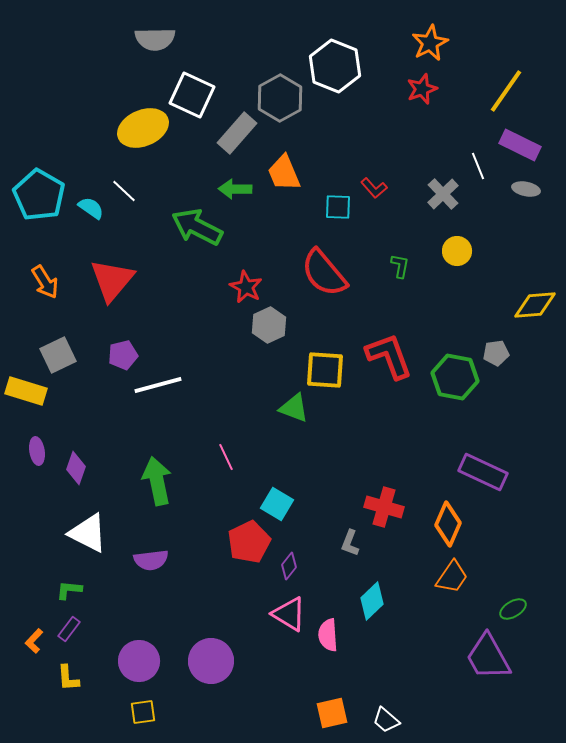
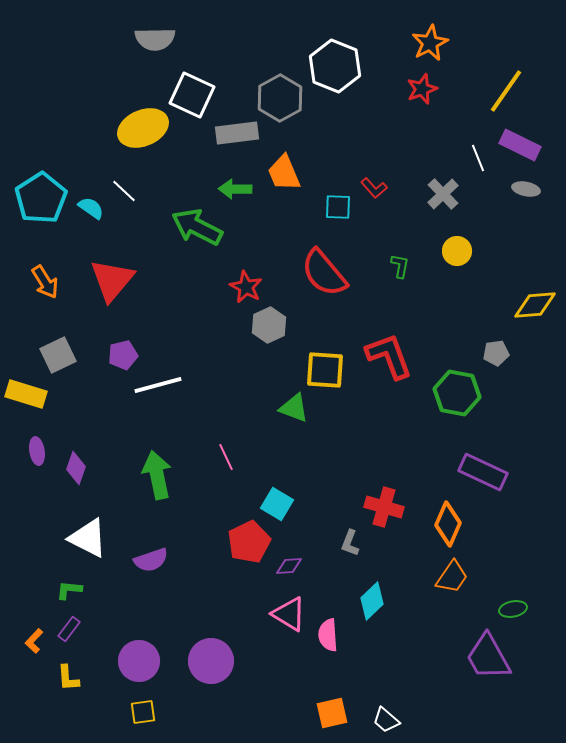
gray rectangle at (237, 133): rotated 42 degrees clockwise
white line at (478, 166): moved 8 px up
cyan pentagon at (39, 195): moved 2 px right, 3 px down; rotated 9 degrees clockwise
green hexagon at (455, 377): moved 2 px right, 16 px down
yellow rectangle at (26, 391): moved 3 px down
green arrow at (157, 481): moved 6 px up
white triangle at (88, 533): moved 5 px down
purple semicircle at (151, 560): rotated 12 degrees counterclockwise
purple diamond at (289, 566): rotated 48 degrees clockwise
green ellipse at (513, 609): rotated 20 degrees clockwise
